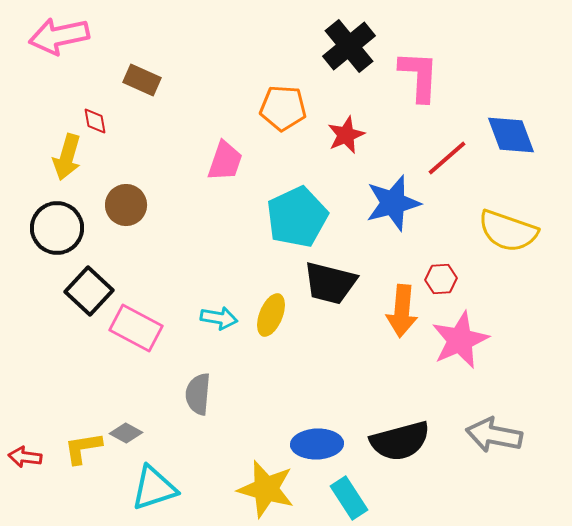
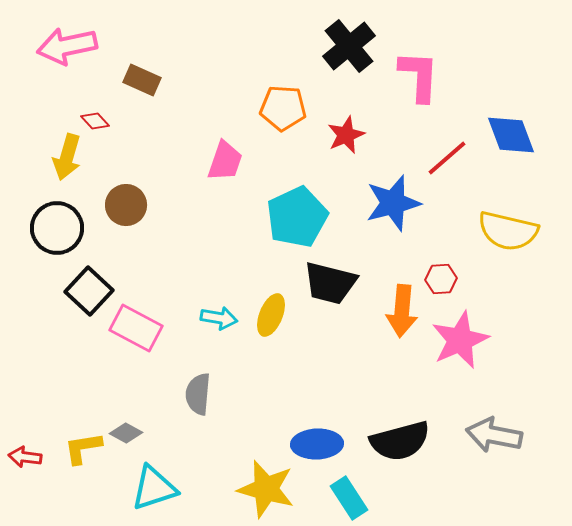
pink arrow: moved 8 px right, 10 px down
red diamond: rotated 32 degrees counterclockwise
yellow semicircle: rotated 6 degrees counterclockwise
